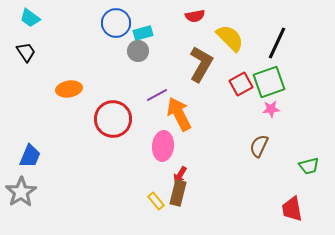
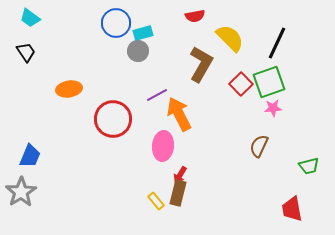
red square: rotated 15 degrees counterclockwise
pink star: moved 2 px right, 1 px up
